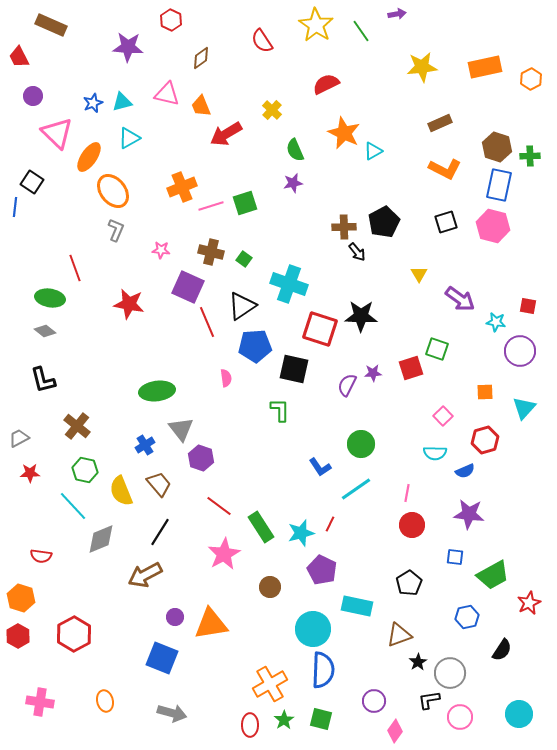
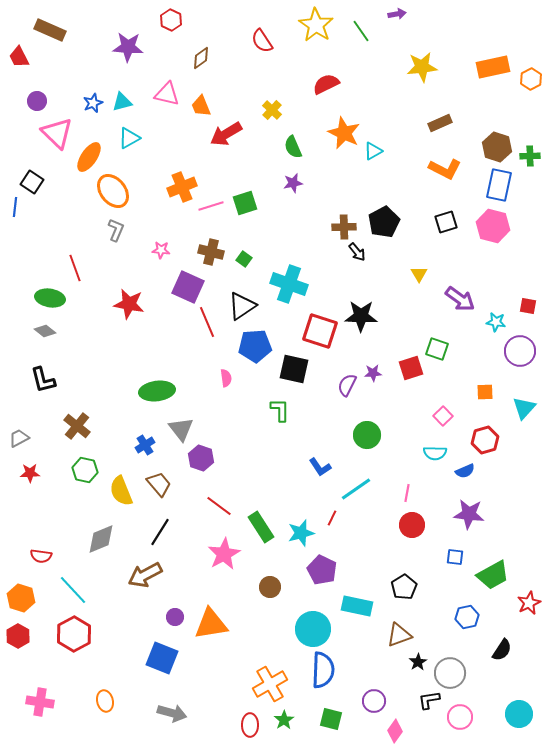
brown rectangle at (51, 25): moved 1 px left, 5 px down
orange rectangle at (485, 67): moved 8 px right
purple circle at (33, 96): moved 4 px right, 5 px down
green semicircle at (295, 150): moved 2 px left, 3 px up
red square at (320, 329): moved 2 px down
green circle at (361, 444): moved 6 px right, 9 px up
cyan line at (73, 506): moved 84 px down
red line at (330, 524): moved 2 px right, 6 px up
black pentagon at (409, 583): moved 5 px left, 4 px down
green square at (321, 719): moved 10 px right
